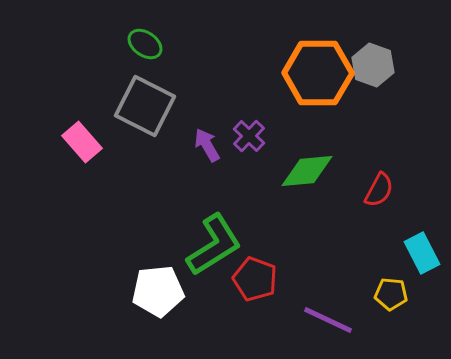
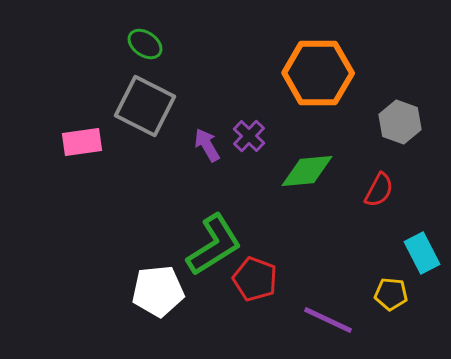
gray hexagon: moved 27 px right, 57 px down
pink rectangle: rotated 57 degrees counterclockwise
